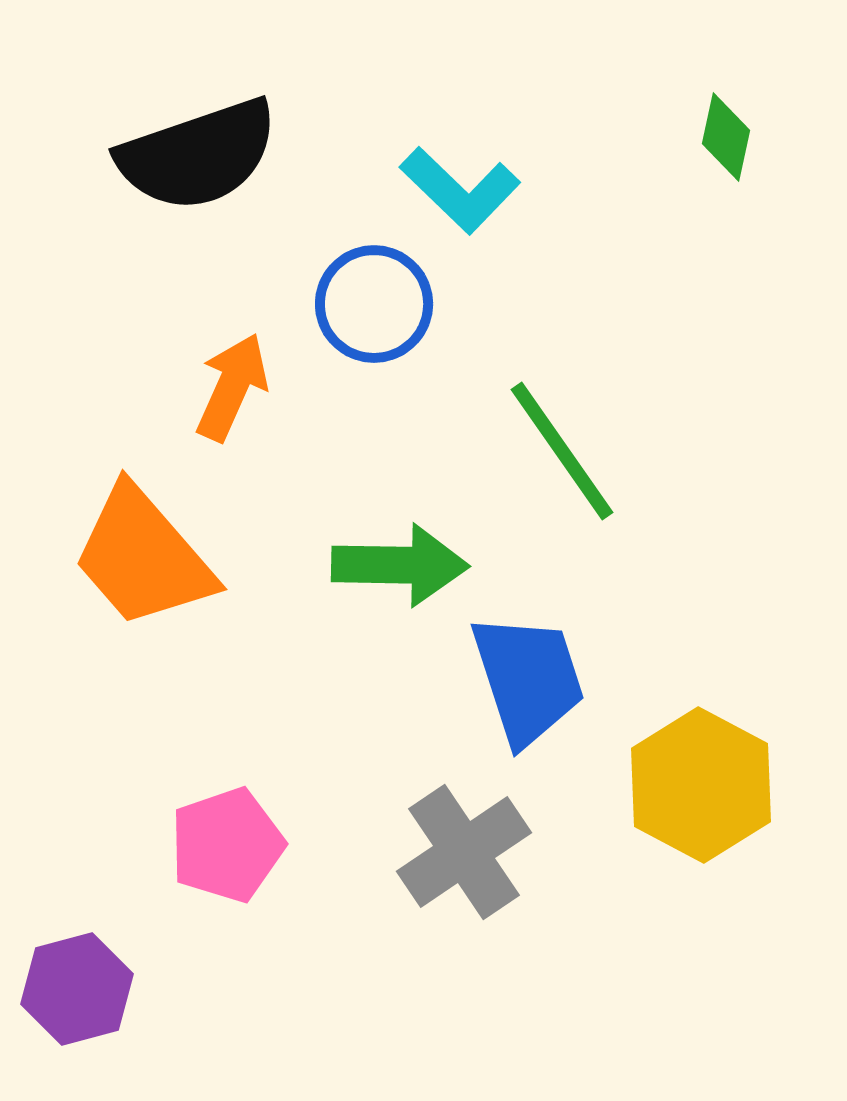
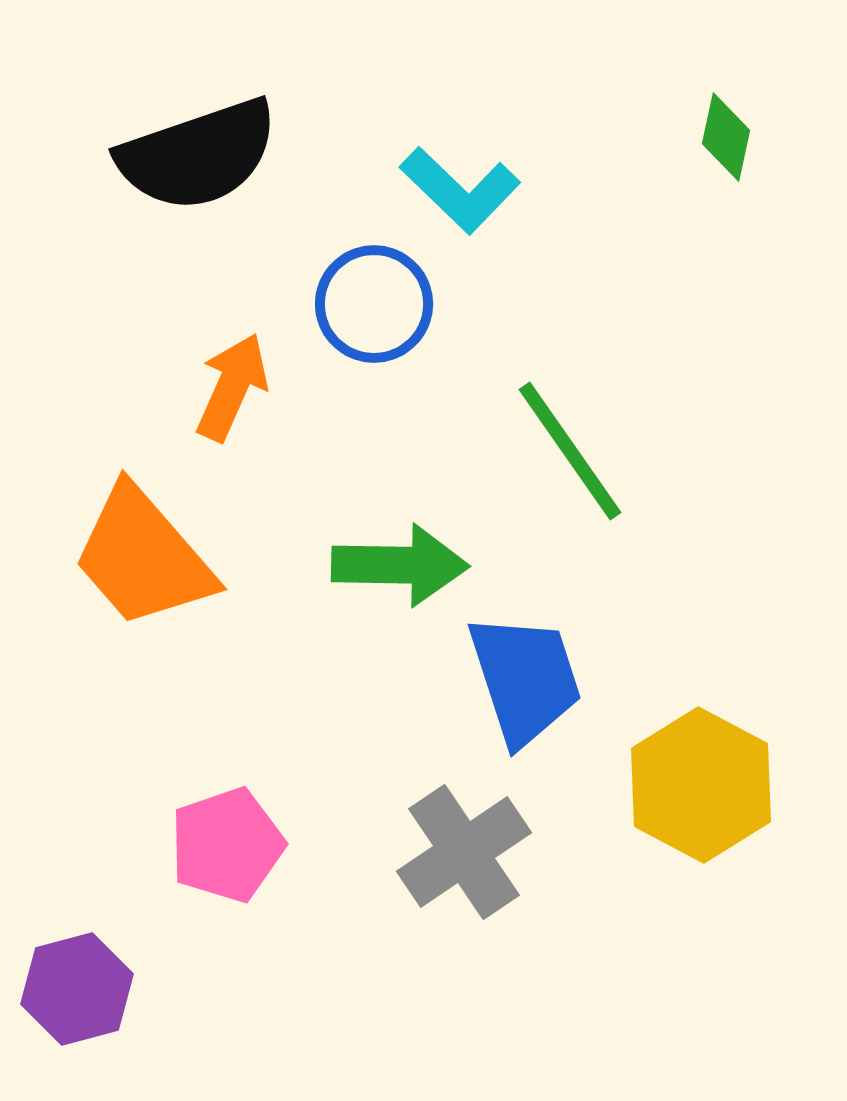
green line: moved 8 px right
blue trapezoid: moved 3 px left
